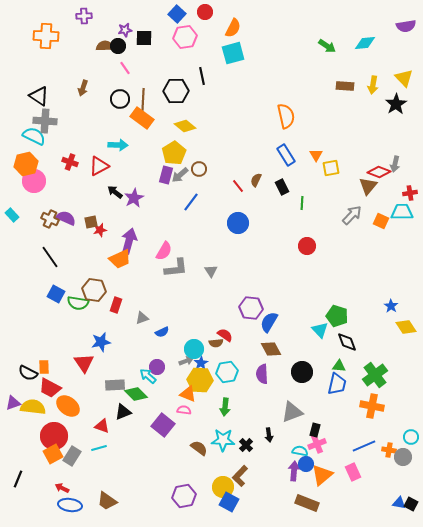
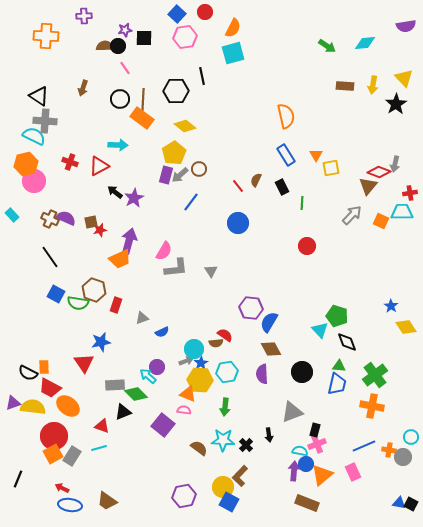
brown hexagon at (94, 290): rotated 10 degrees clockwise
